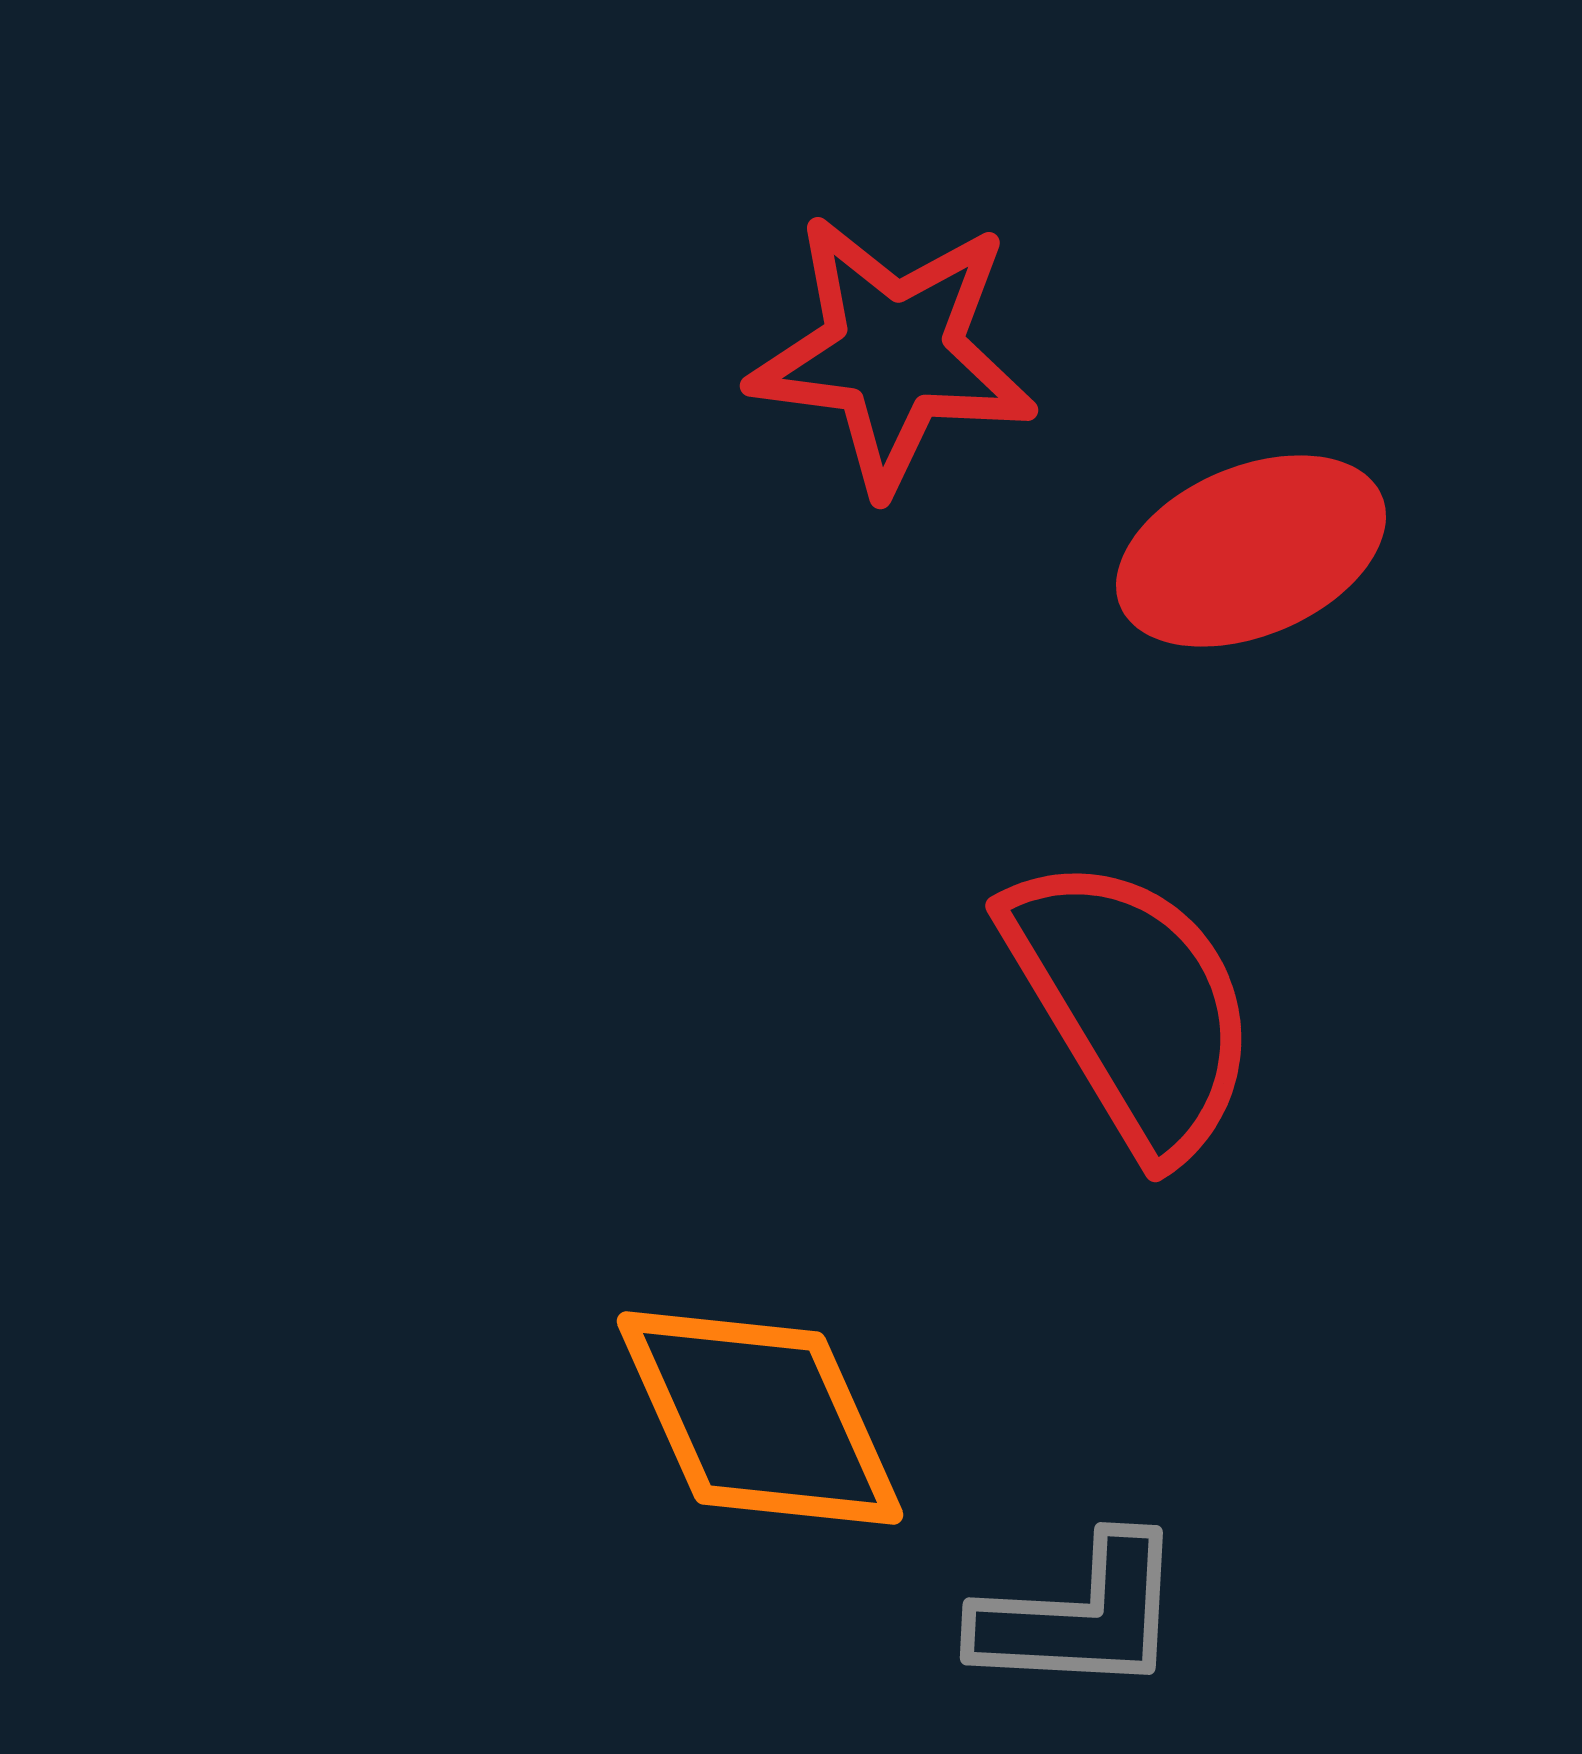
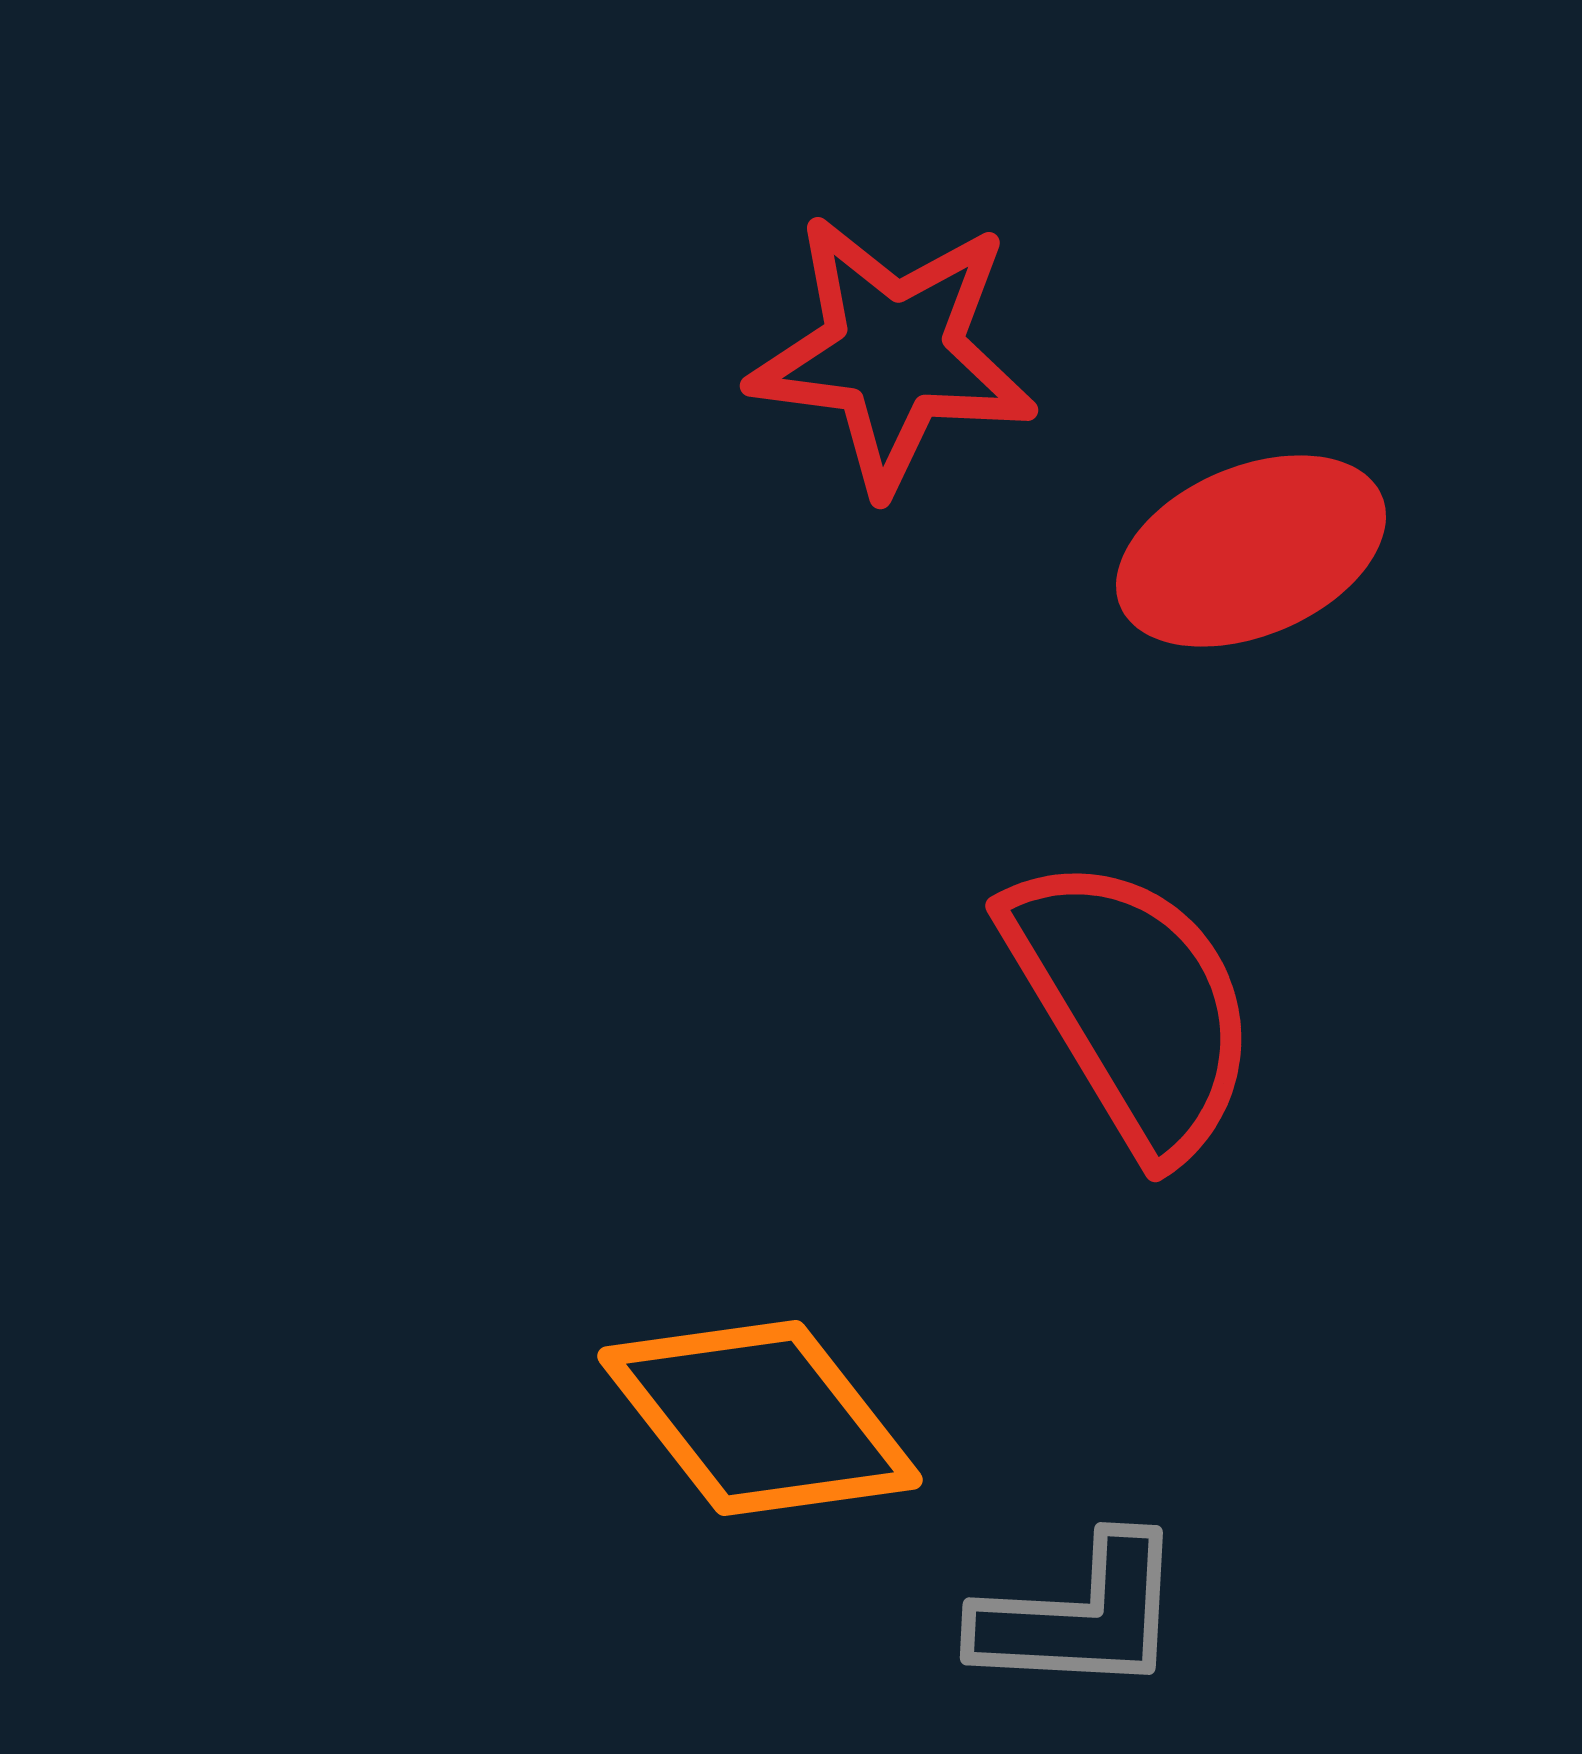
orange diamond: rotated 14 degrees counterclockwise
